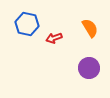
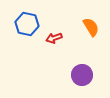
orange semicircle: moved 1 px right, 1 px up
purple circle: moved 7 px left, 7 px down
